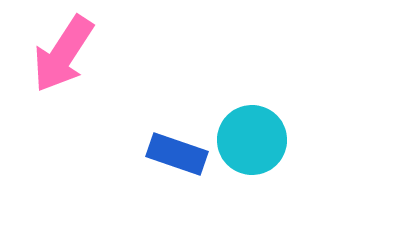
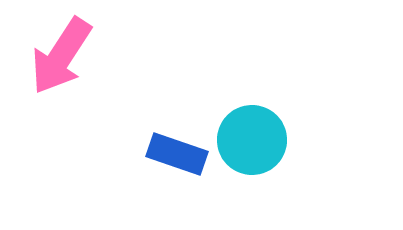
pink arrow: moved 2 px left, 2 px down
